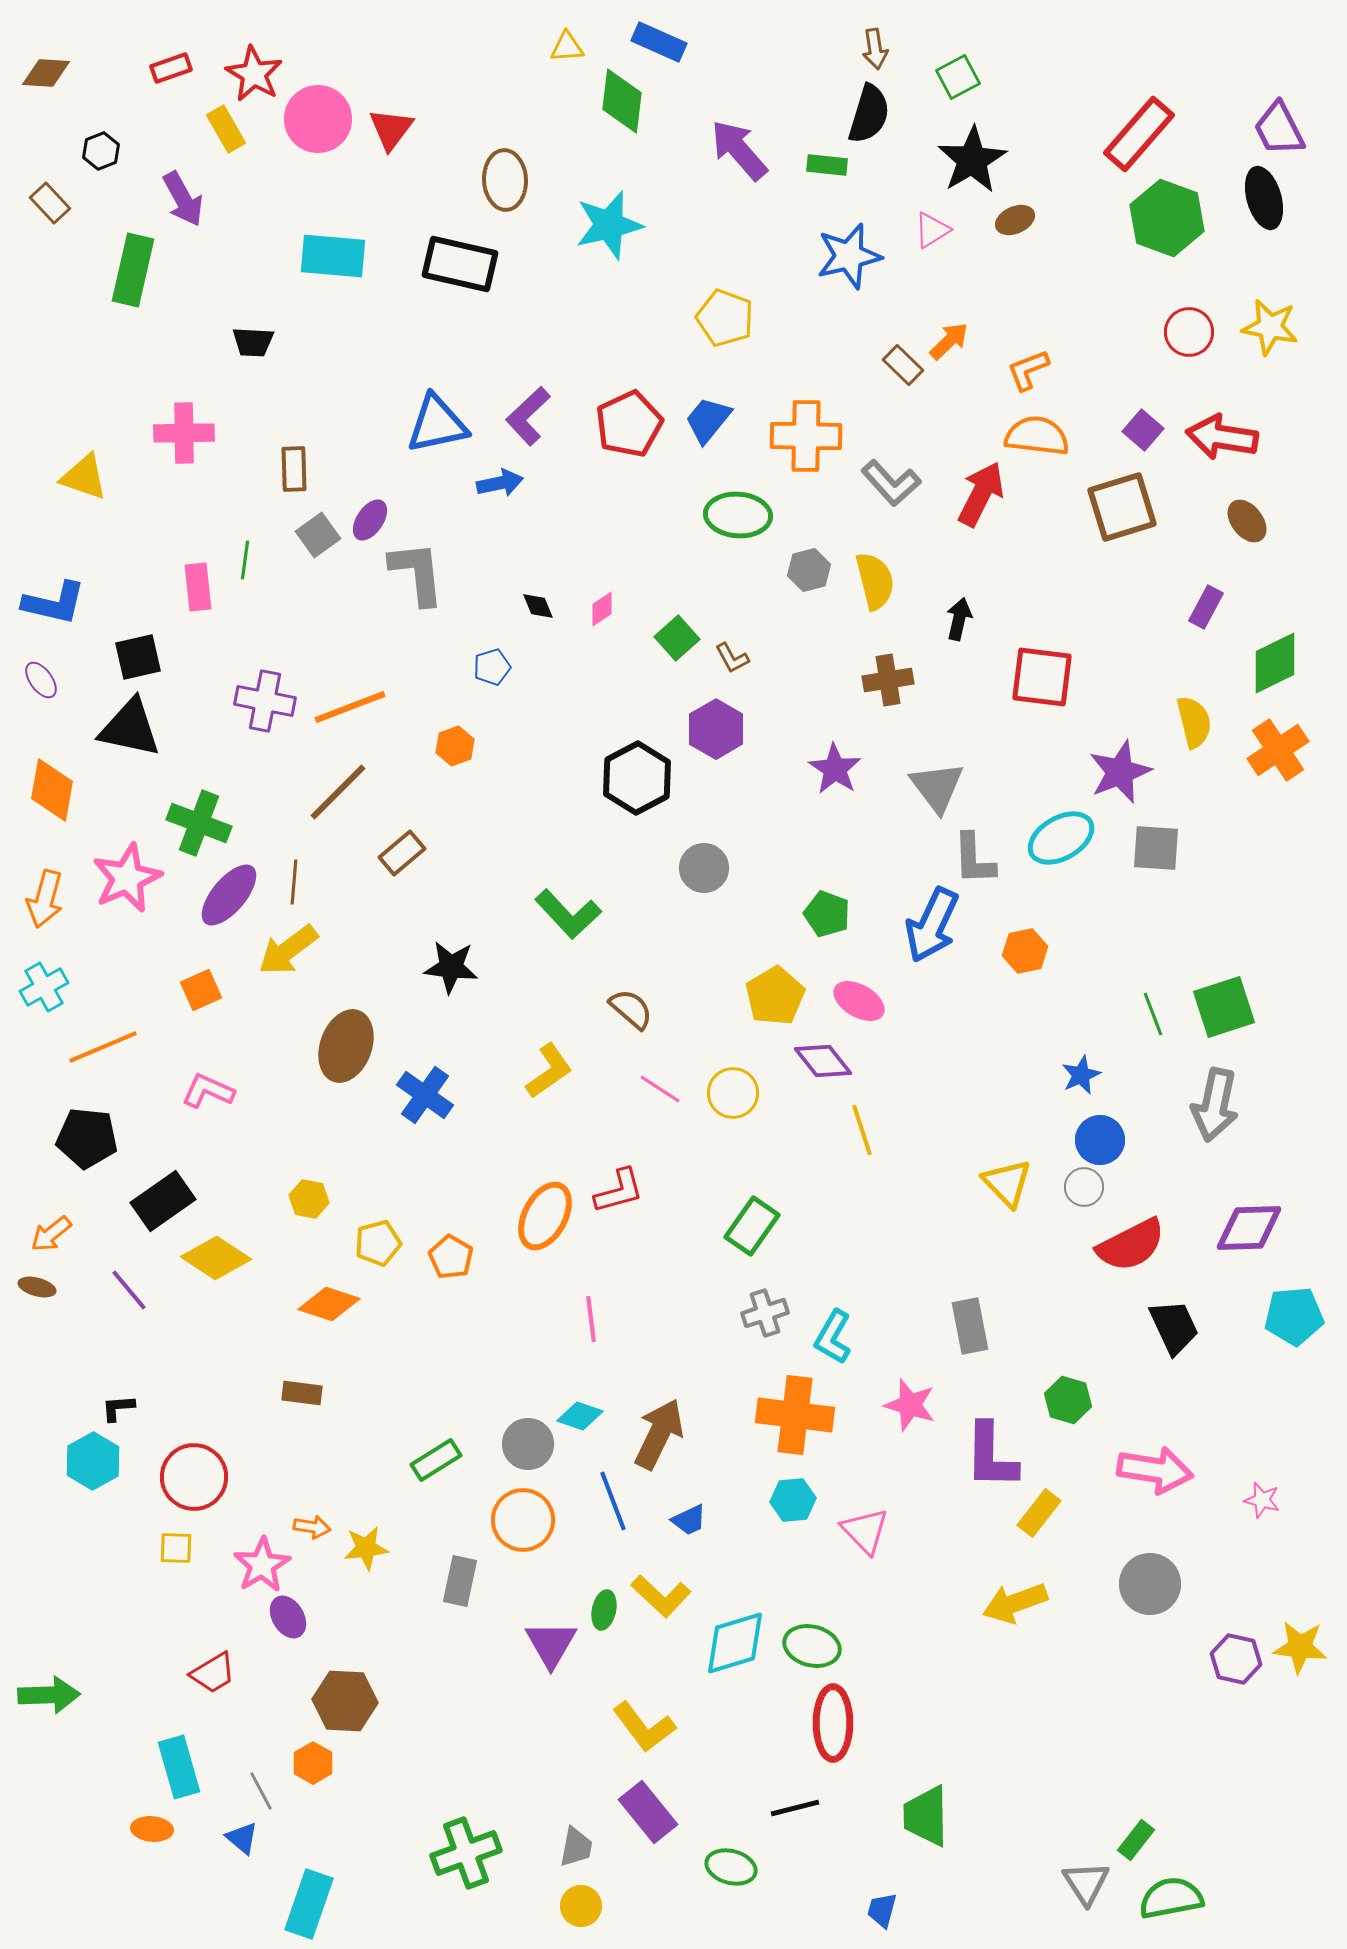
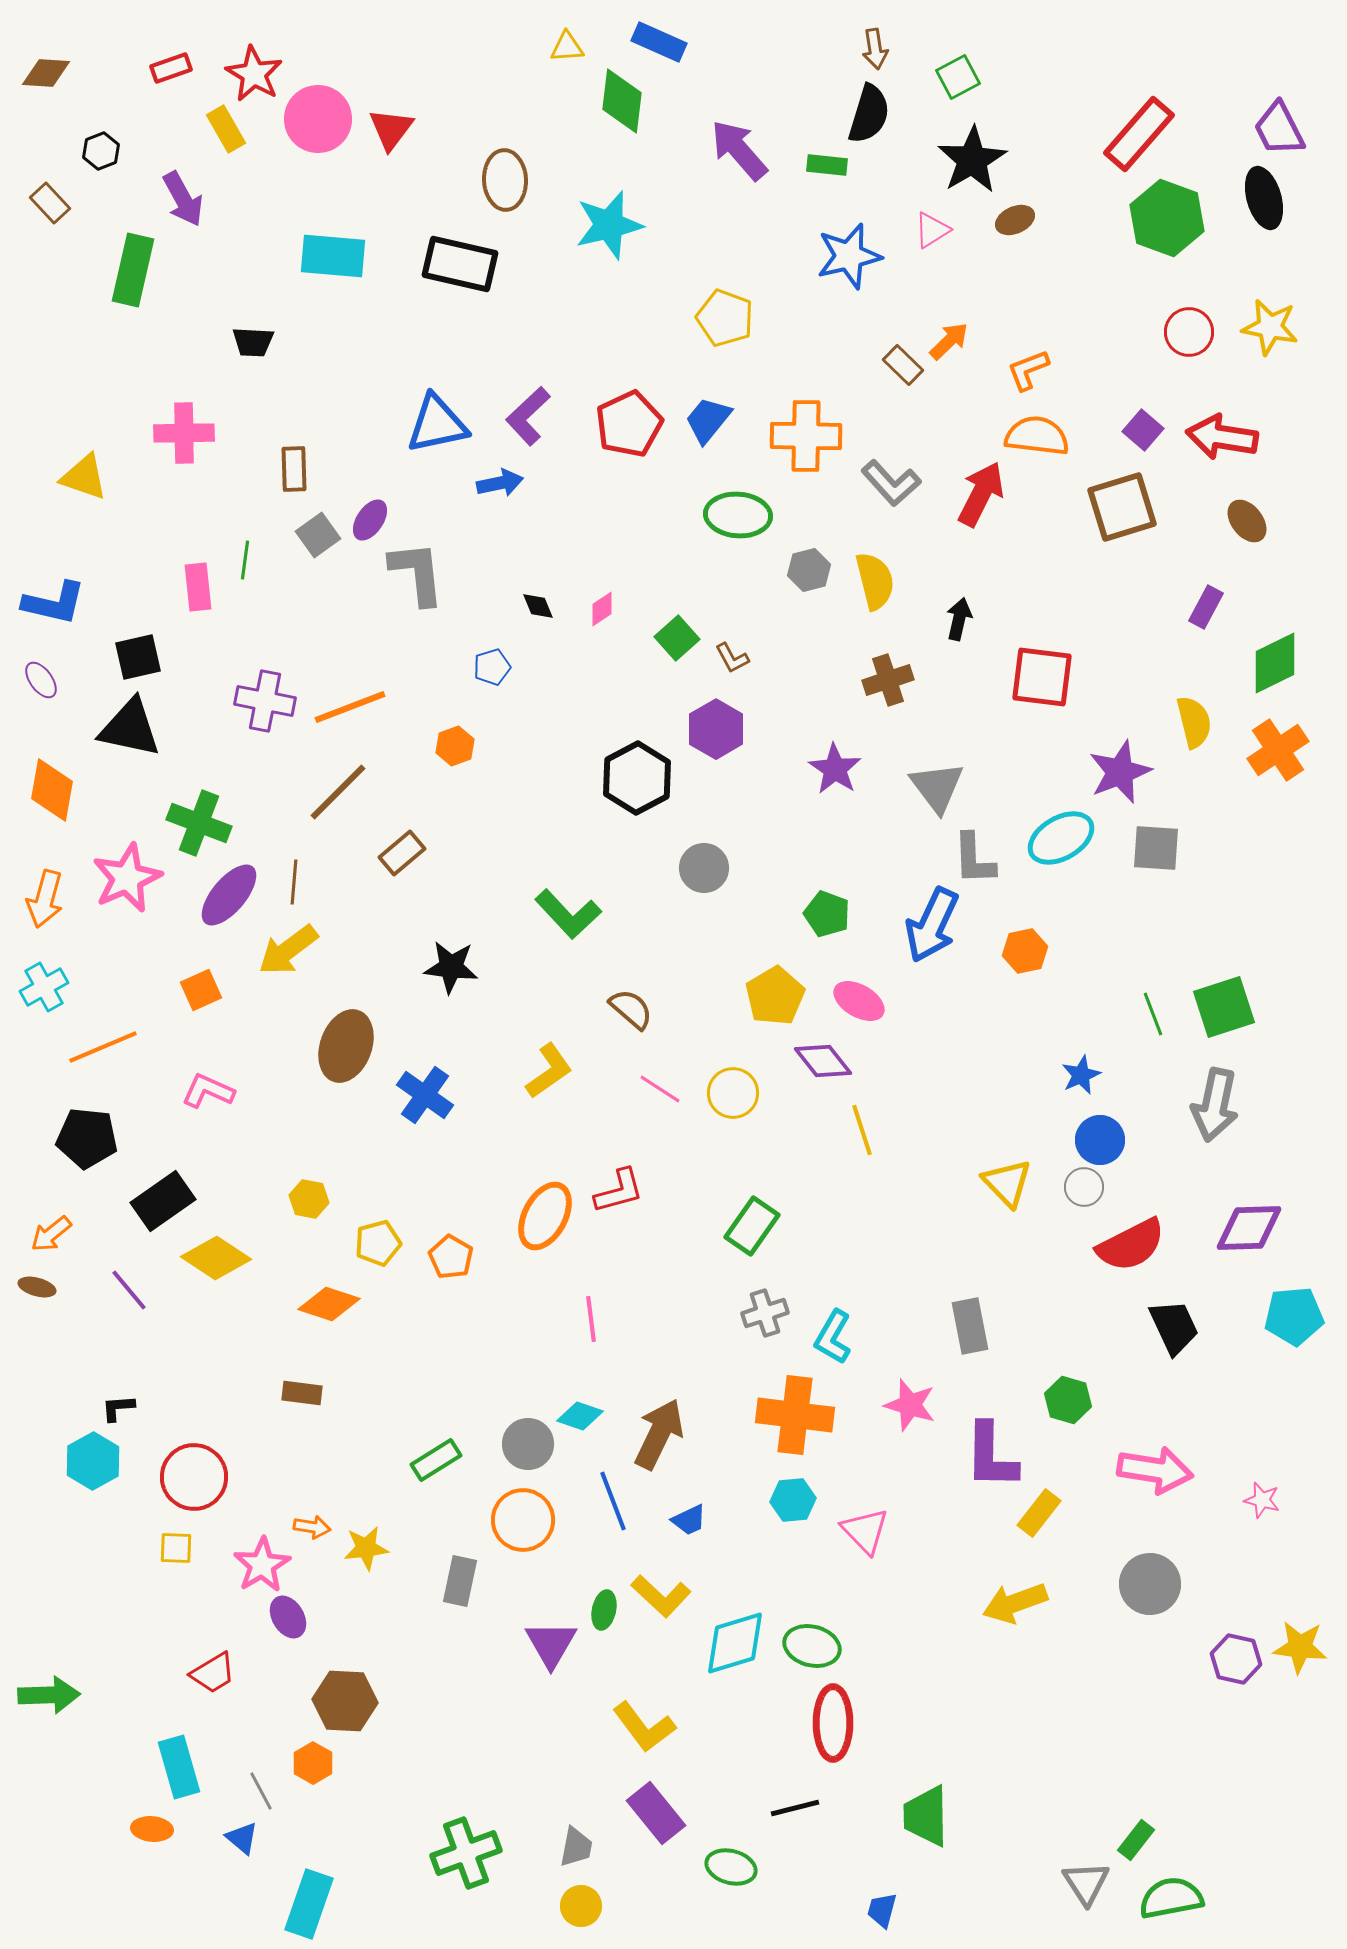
brown cross at (888, 680): rotated 9 degrees counterclockwise
purple rectangle at (648, 1812): moved 8 px right, 1 px down
